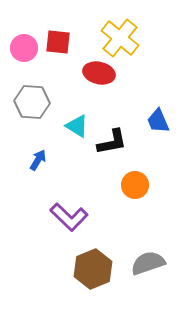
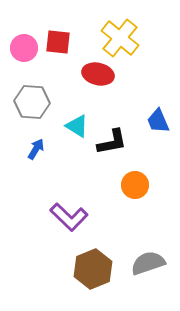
red ellipse: moved 1 px left, 1 px down
blue arrow: moved 2 px left, 11 px up
